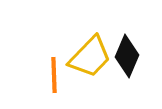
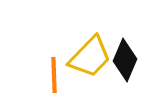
black diamond: moved 2 px left, 4 px down
